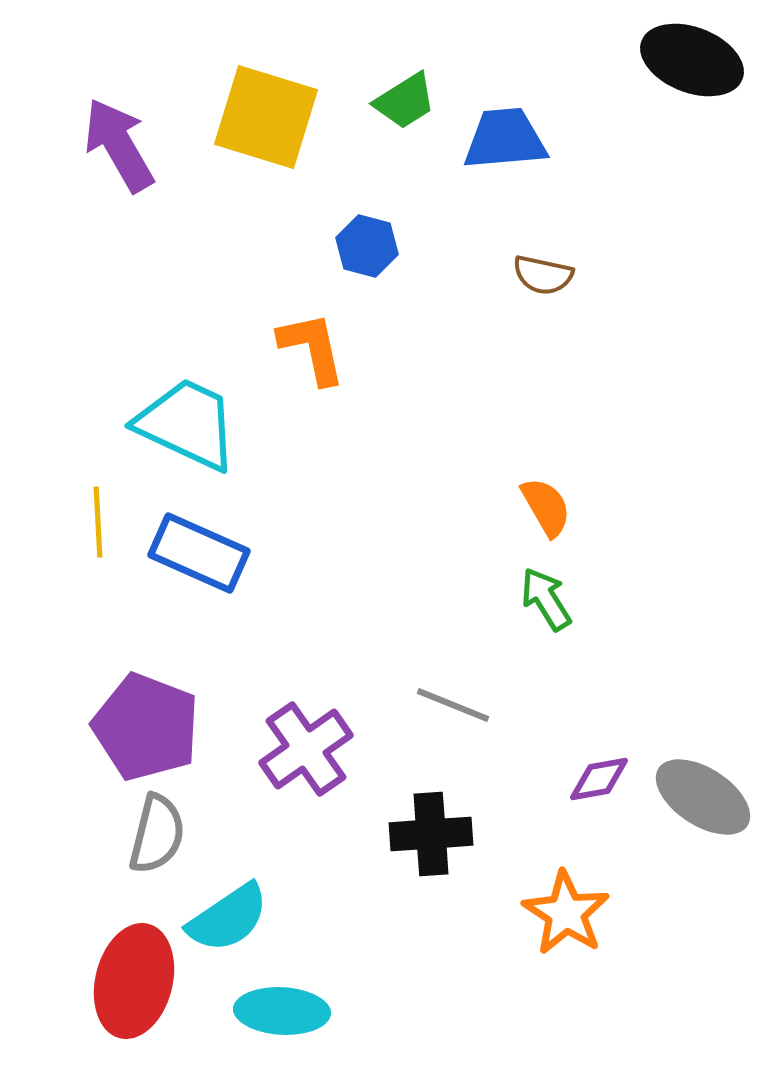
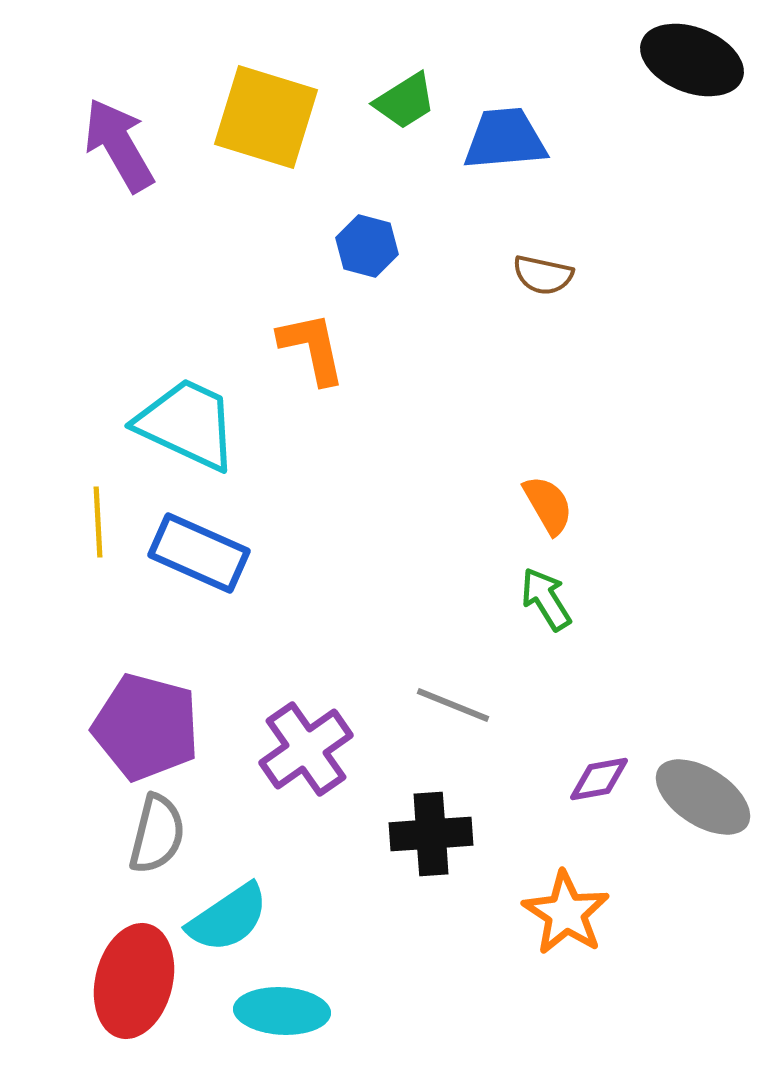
orange semicircle: moved 2 px right, 2 px up
purple pentagon: rotated 6 degrees counterclockwise
